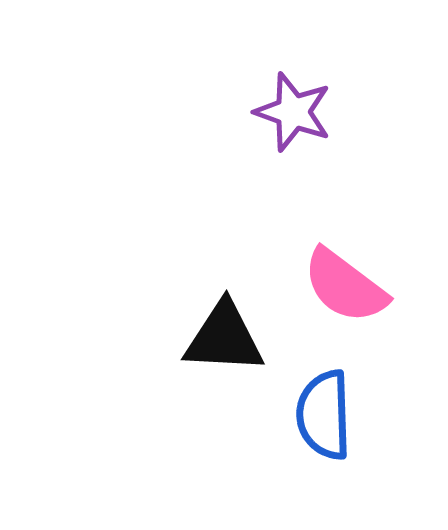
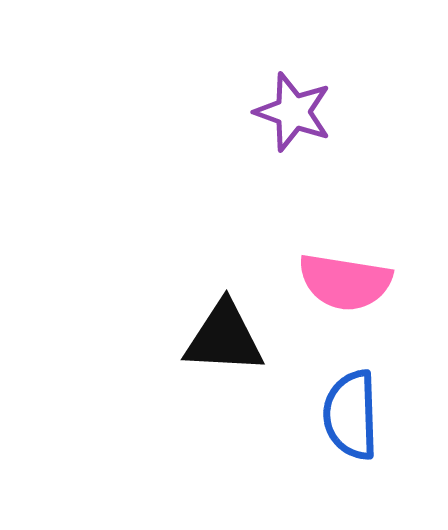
pink semicircle: moved 4 px up; rotated 28 degrees counterclockwise
blue semicircle: moved 27 px right
